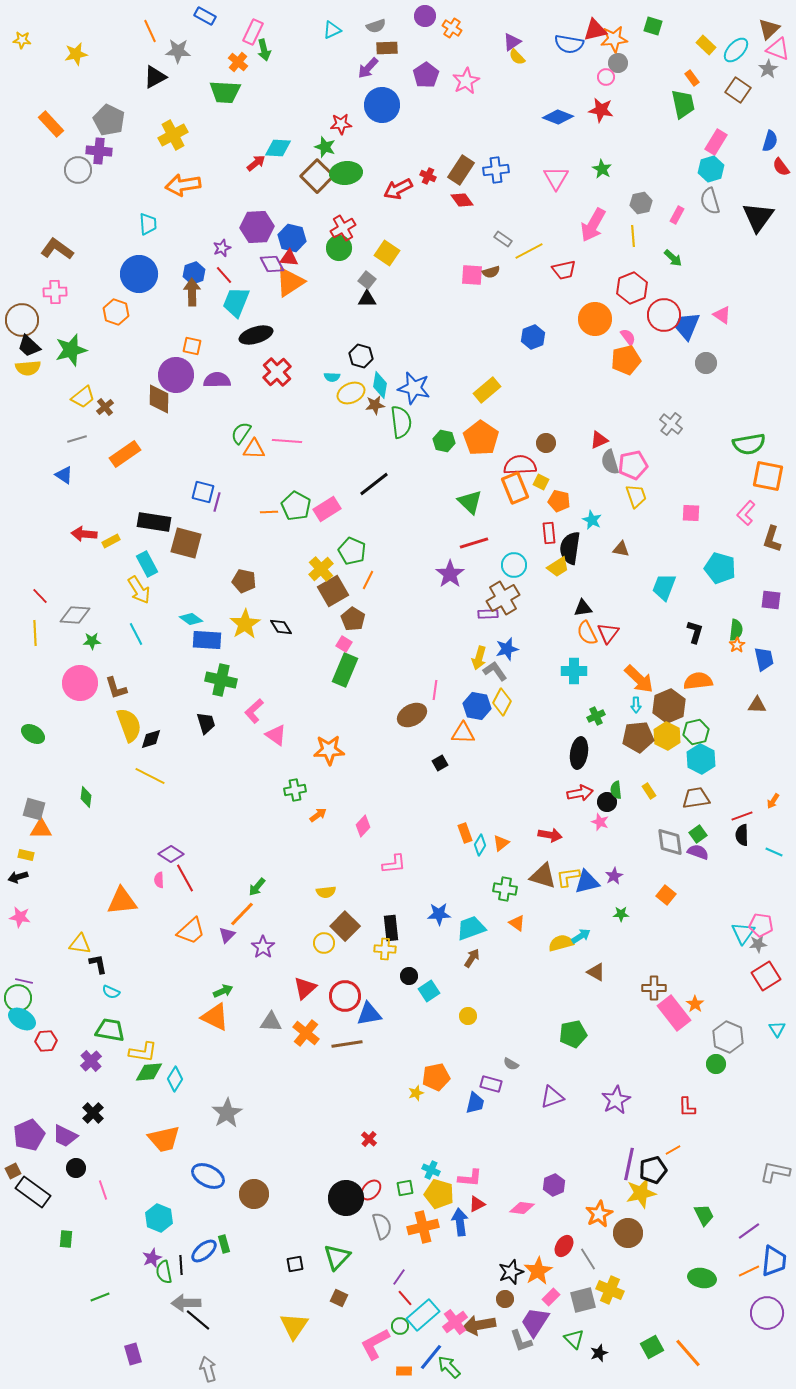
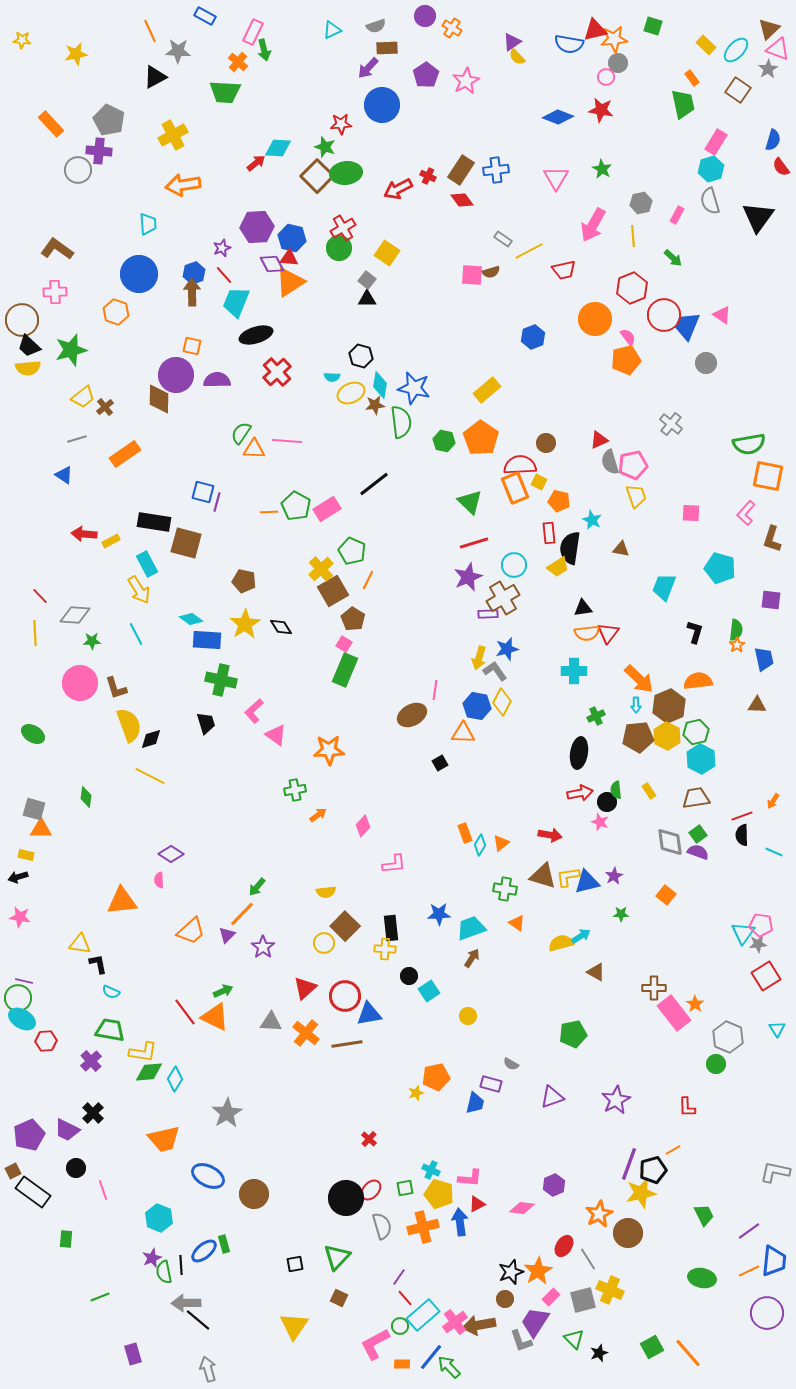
blue semicircle at (770, 141): moved 3 px right, 1 px up
yellow square at (541, 482): moved 2 px left
purple star at (450, 574): moved 18 px right, 3 px down; rotated 12 degrees clockwise
orange semicircle at (587, 633): rotated 70 degrees counterclockwise
red line at (185, 878): moved 134 px down; rotated 8 degrees counterclockwise
purple trapezoid at (65, 1136): moved 2 px right, 6 px up
purple line at (629, 1164): rotated 8 degrees clockwise
orange rectangle at (404, 1371): moved 2 px left, 7 px up
